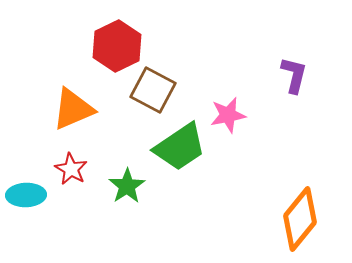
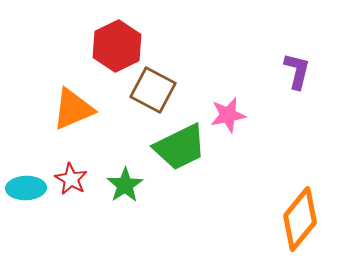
purple L-shape: moved 3 px right, 4 px up
green trapezoid: rotated 8 degrees clockwise
red star: moved 10 px down
green star: moved 2 px left, 1 px up
cyan ellipse: moved 7 px up
